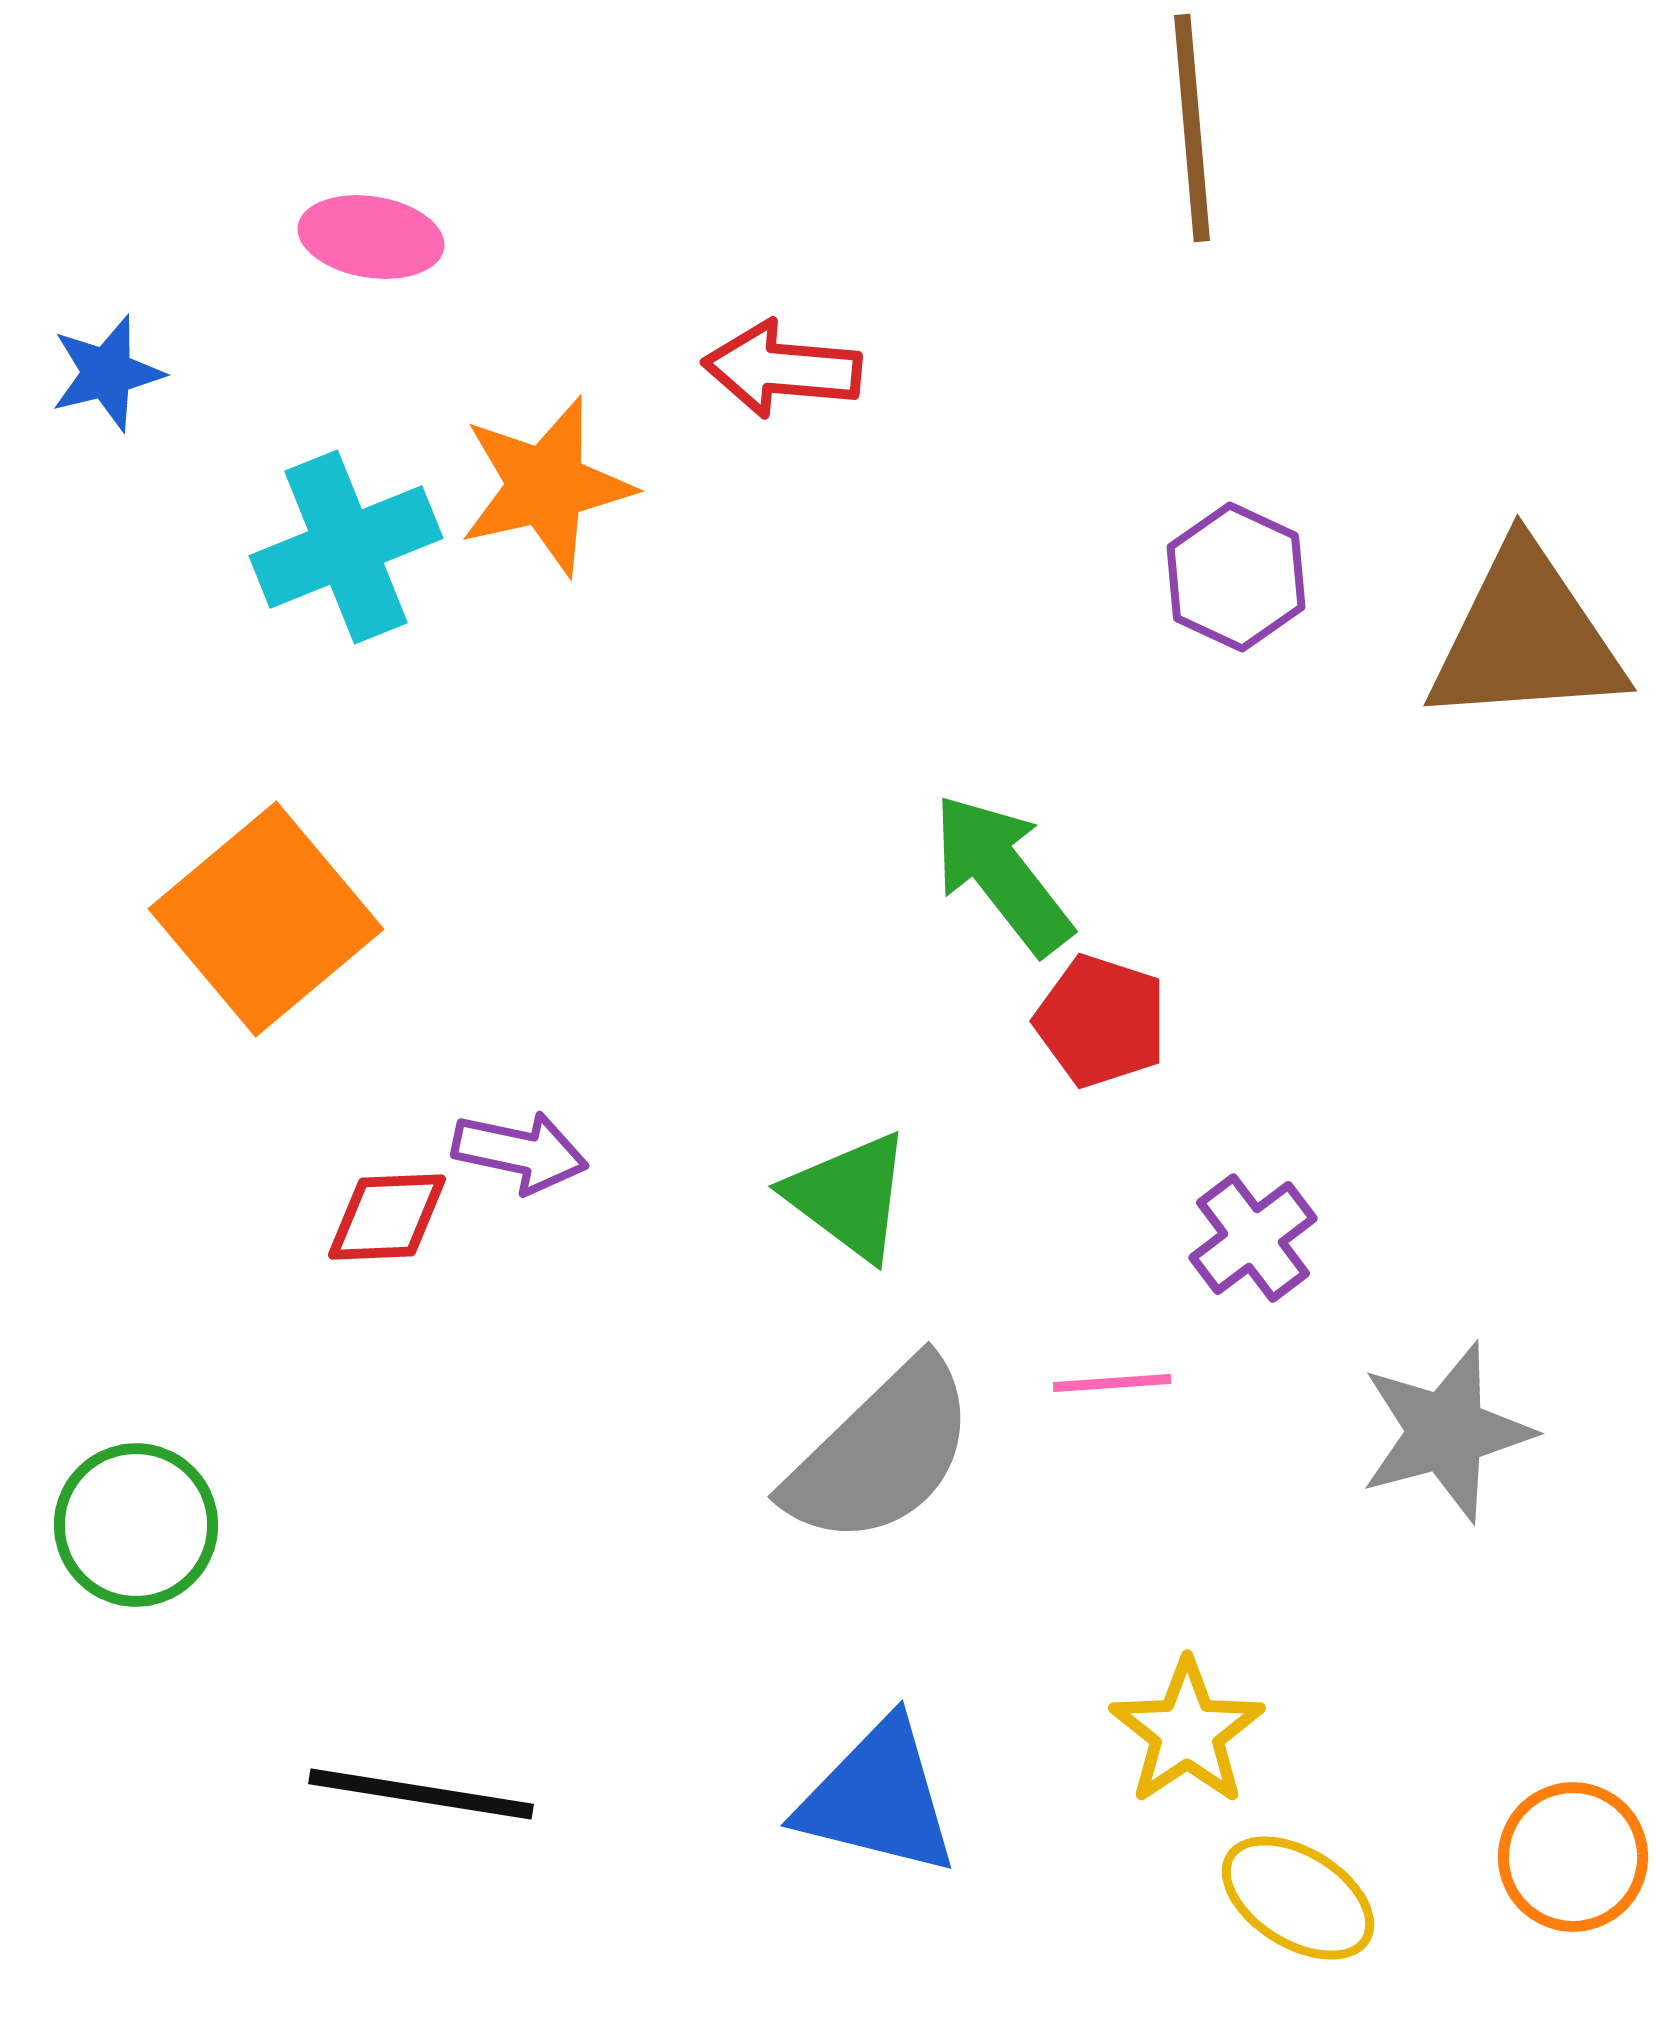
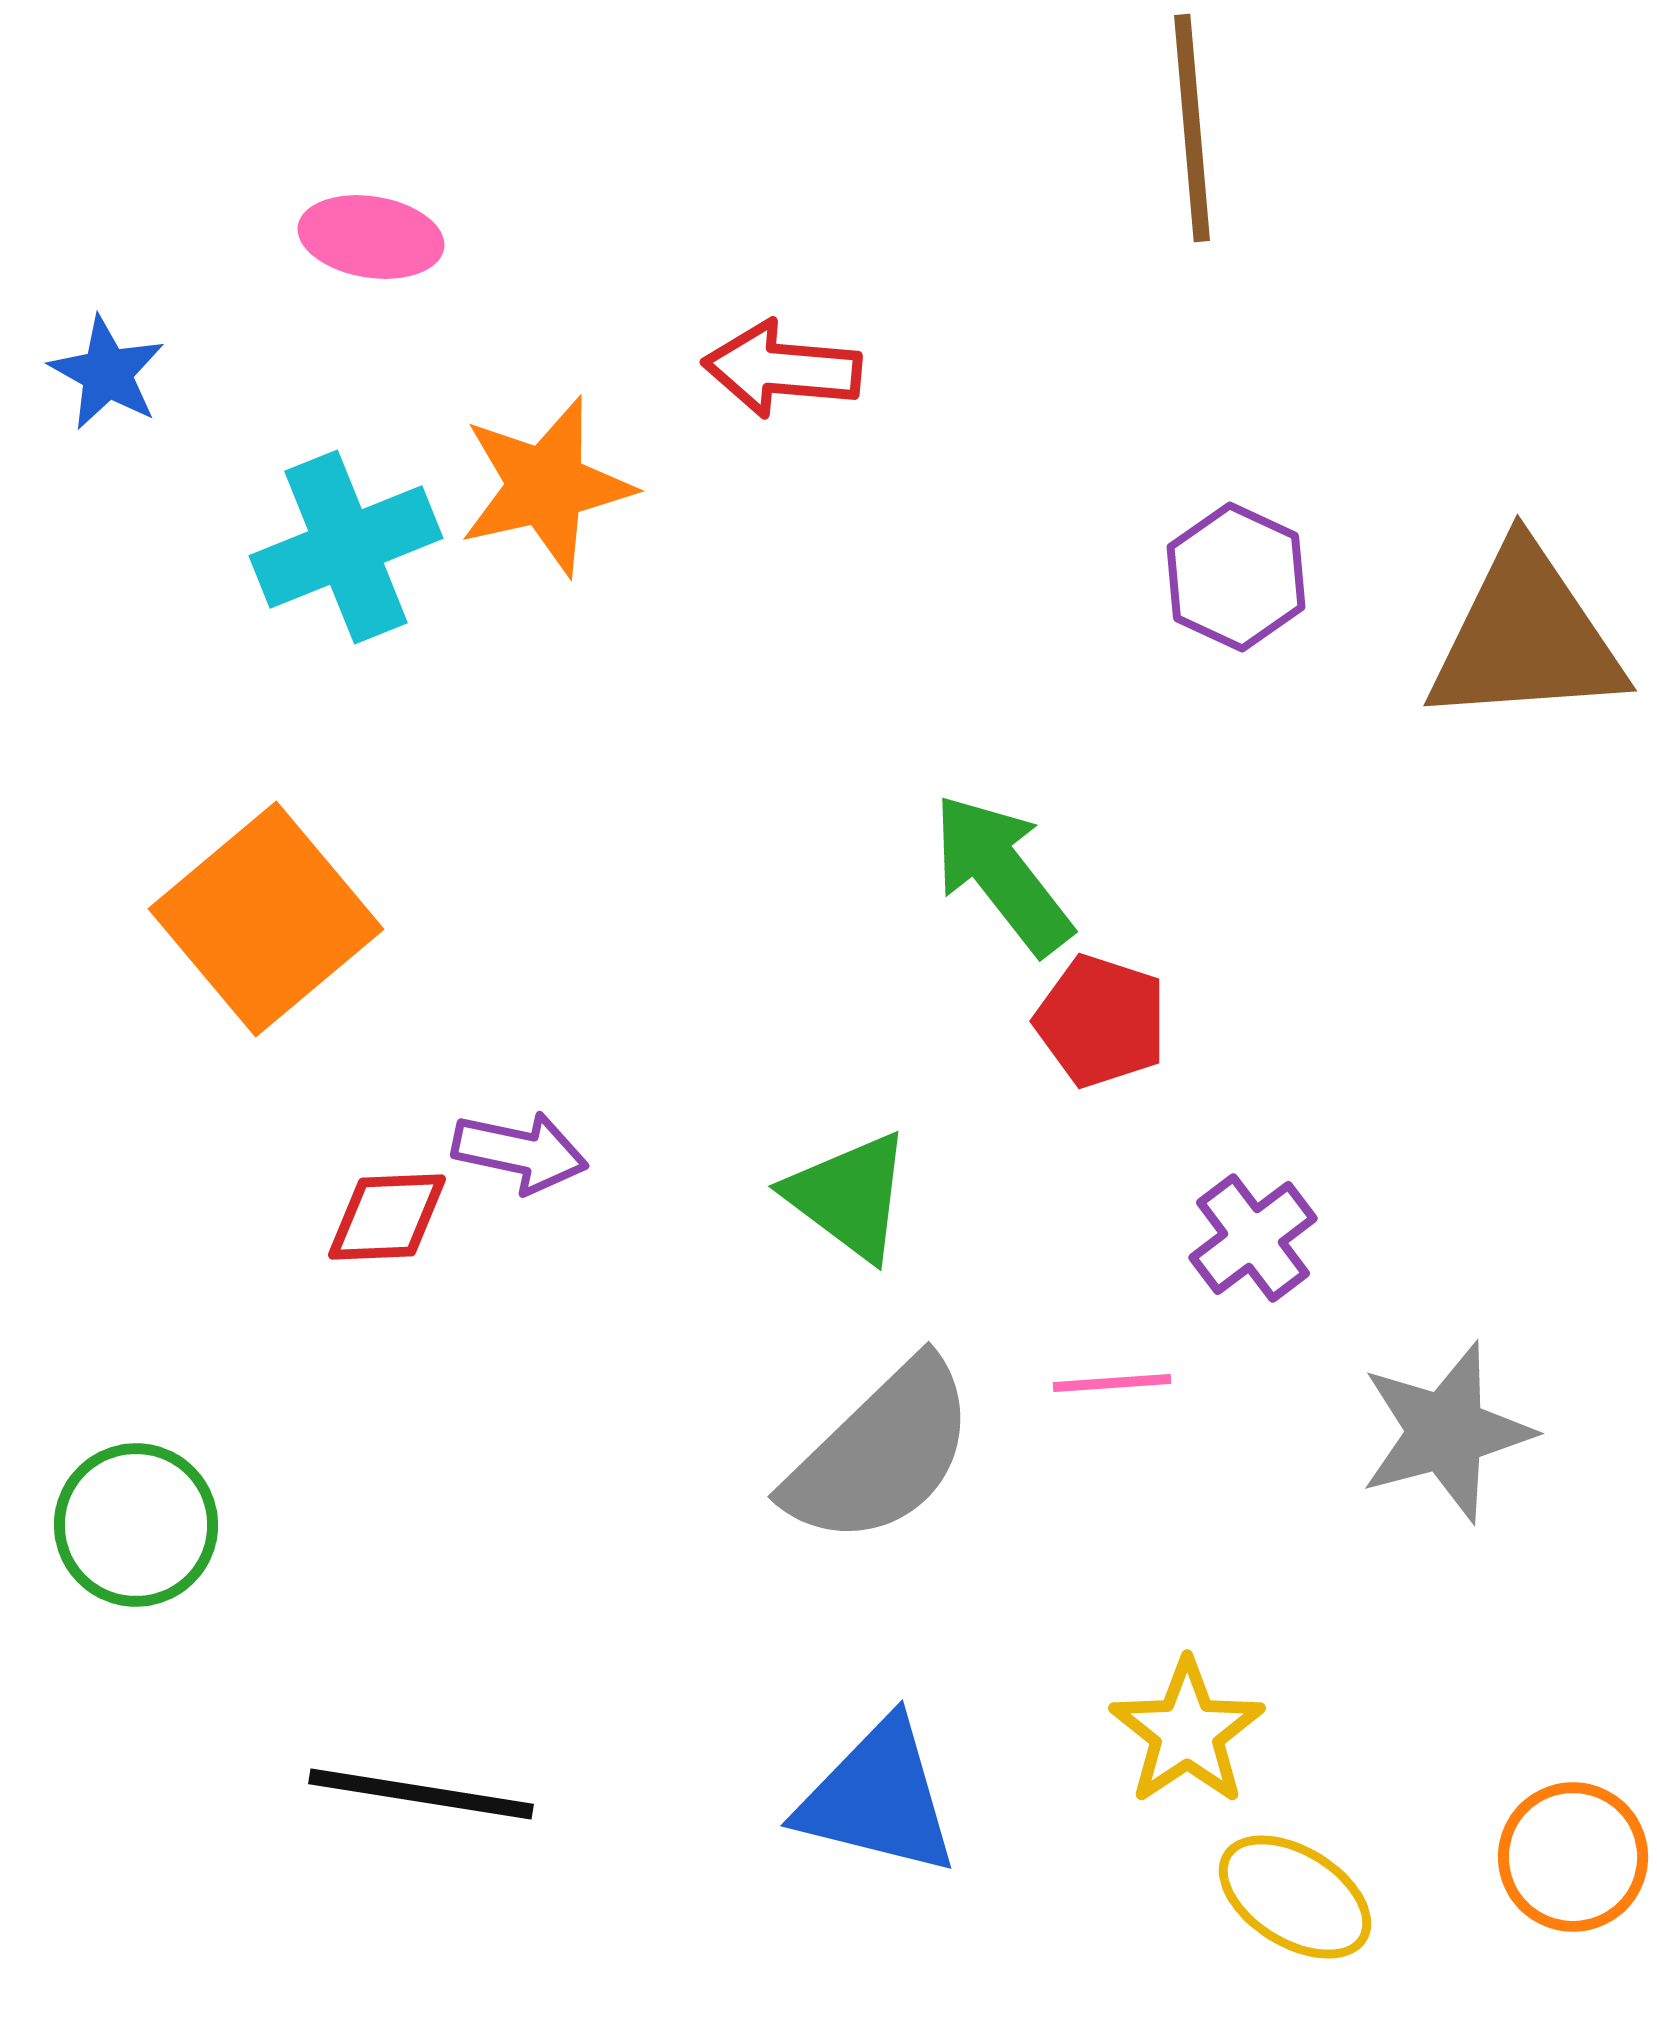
blue star: rotated 29 degrees counterclockwise
yellow ellipse: moved 3 px left, 1 px up
